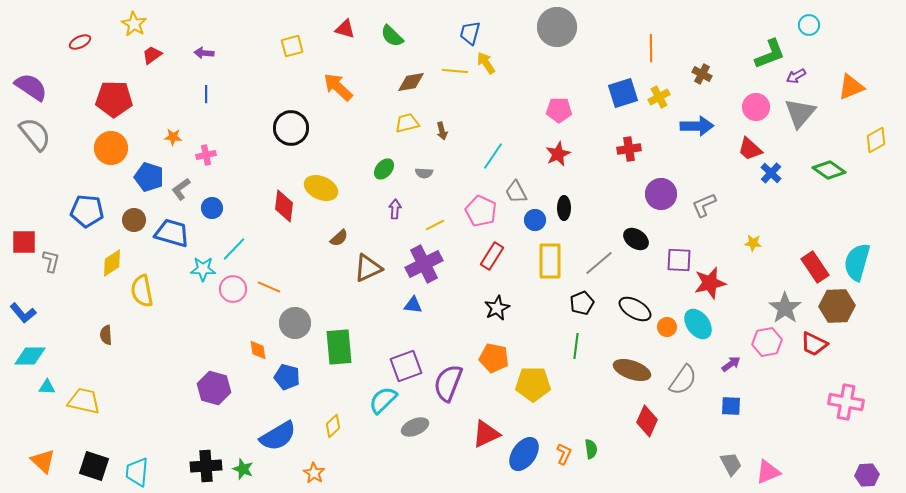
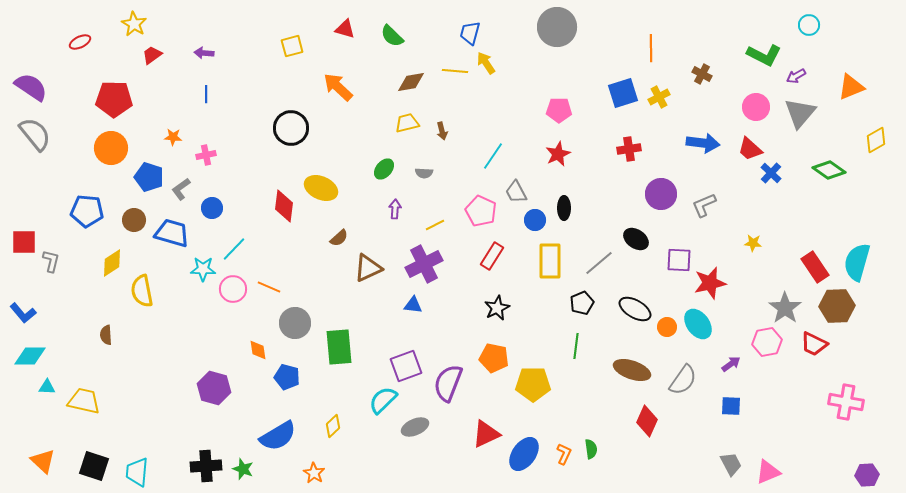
green L-shape at (770, 54): moved 6 px left, 1 px down; rotated 48 degrees clockwise
blue arrow at (697, 126): moved 6 px right, 17 px down; rotated 8 degrees clockwise
